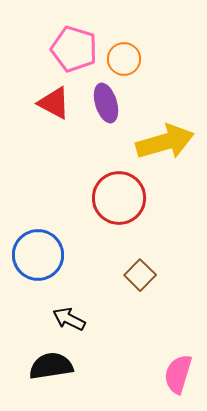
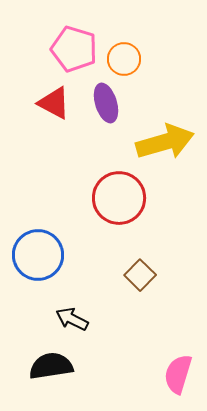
black arrow: moved 3 px right
